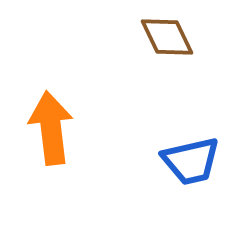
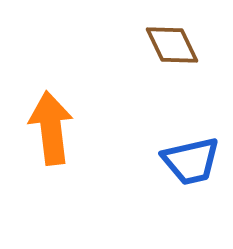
brown diamond: moved 5 px right, 8 px down
